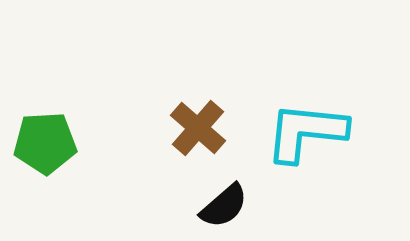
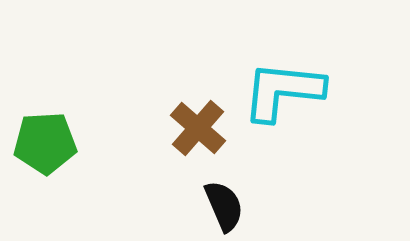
cyan L-shape: moved 23 px left, 41 px up
black semicircle: rotated 72 degrees counterclockwise
